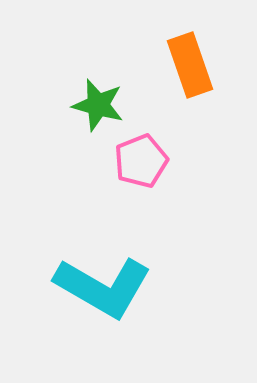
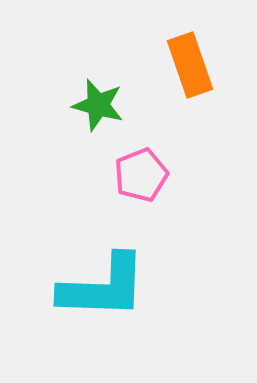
pink pentagon: moved 14 px down
cyan L-shape: rotated 28 degrees counterclockwise
